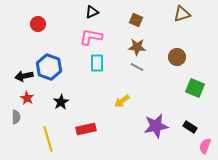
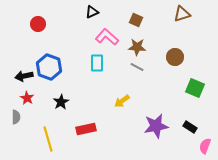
pink L-shape: moved 16 px right; rotated 30 degrees clockwise
brown circle: moved 2 px left
